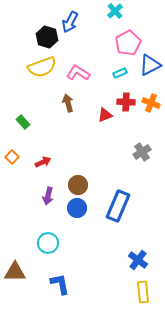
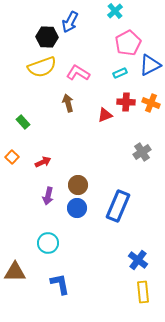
black hexagon: rotated 15 degrees counterclockwise
